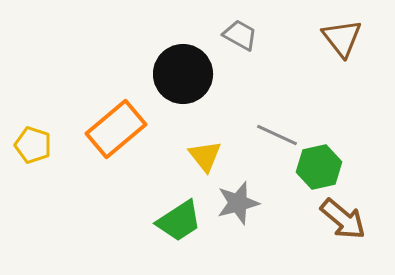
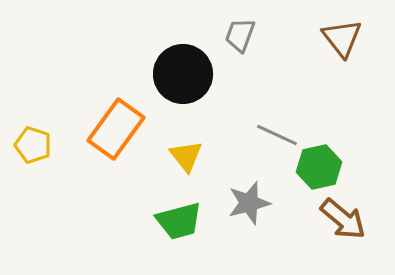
gray trapezoid: rotated 99 degrees counterclockwise
orange rectangle: rotated 14 degrees counterclockwise
yellow triangle: moved 19 px left
gray star: moved 11 px right
green trapezoid: rotated 18 degrees clockwise
